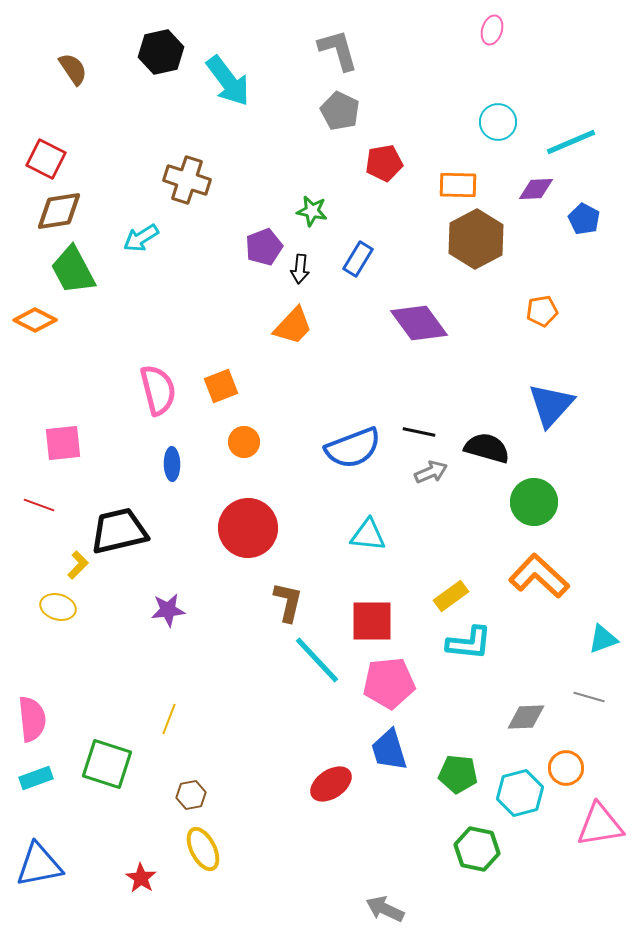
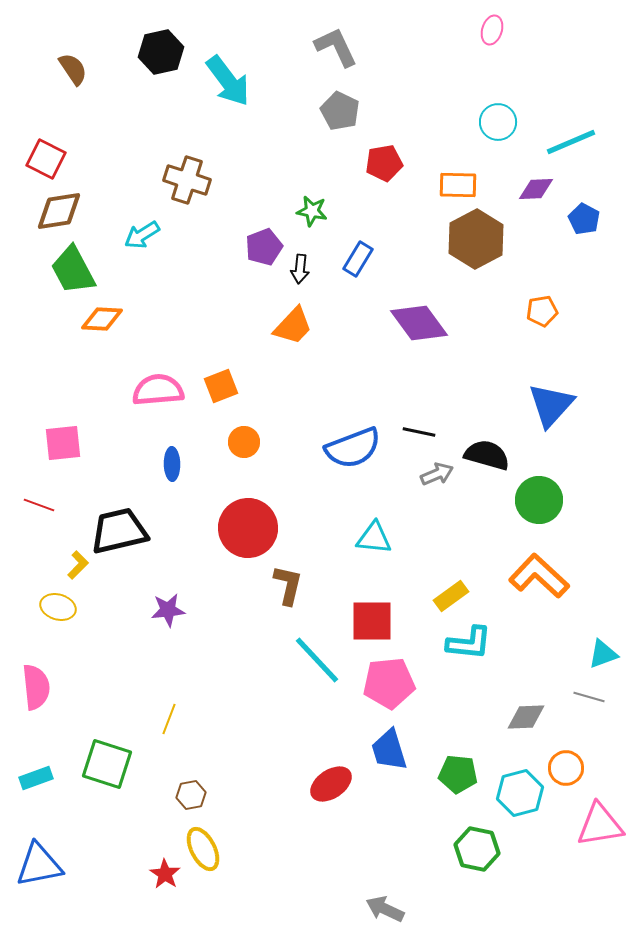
gray L-shape at (338, 50): moved 2 px left, 3 px up; rotated 9 degrees counterclockwise
cyan arrow at (141, 238): moved 1 px right, 3 px up
orange diamond at (35, 320): moved 67 px right, 1 px up; rotated 24 degrees counterclockwise
pink semicircle at (158, 390): rotated 81 degrees counterclockwise
black semicircle at (487, 448): moved 7 px down
gray arrow at (431, 472): moved 6 px right, 2 px down
green circle at (534, 502): moved 5 px right, 2 px up
cyan triangle at (368, 535): moved 6 px right, 3 px down
brown L-shape at (288, 602): moved 17 px up
cyan triangle at (603, 639): moved 15 px down
pink semicircle at (32, 719): moved 4 px right, 32 px up
red star at (141, 878): moved 24 px right, 4 px up
